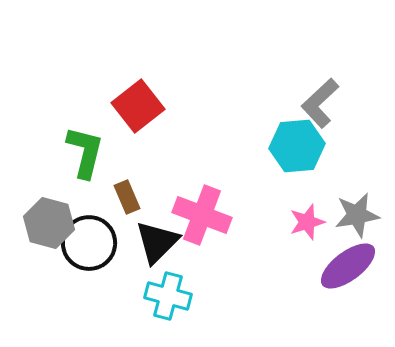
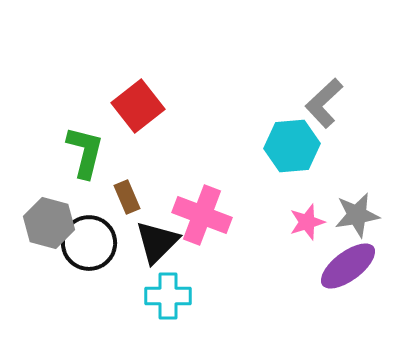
gray L-shape: moved 4 px right
cyan hexagon: moved 5 px left
cyan cross: rotated 15 degrees counterclockwise
